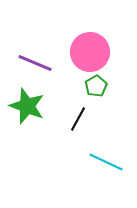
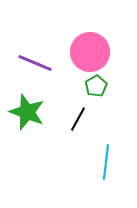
green star: moved 6 px down
cyan line: rotated 72 degrees clockwise
